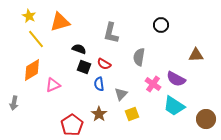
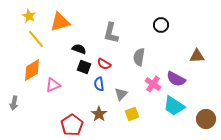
brown triangle: moved 1 px right, 1 px down
